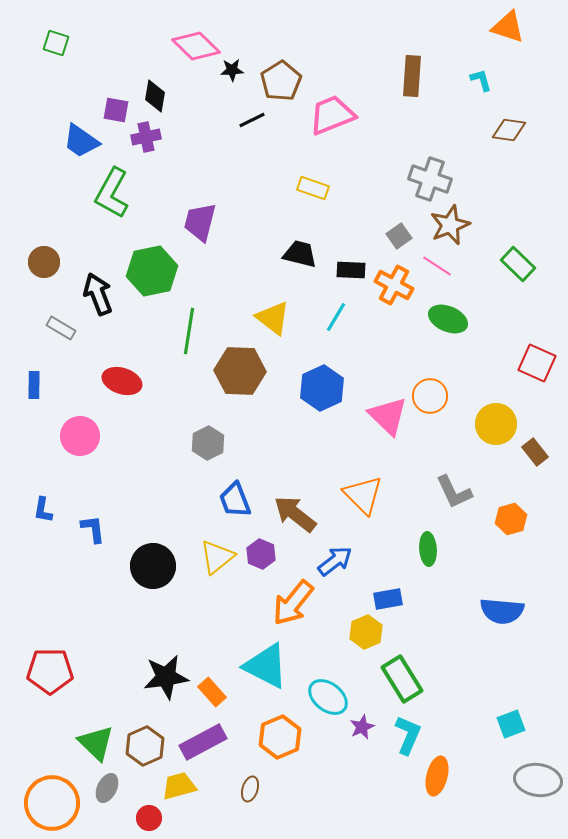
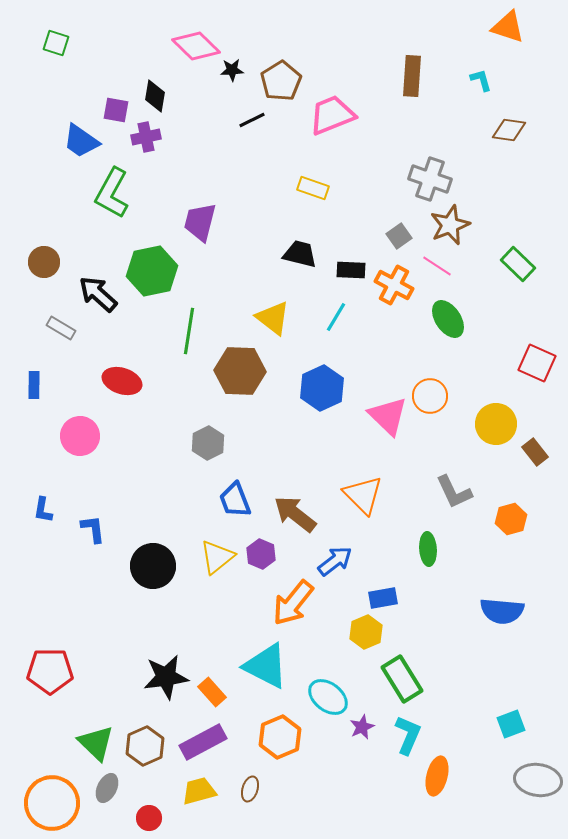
black arrow at (98, 294): rotated 27 degrees counterclockwise
green ellipse at (448, 319): rotated 33 degrees clockwise
blue rectangle at (388, 599): moved 5 px left, 1 px up
yellow trapezoid at (179, 786): moved 20 px right, 5 px down
